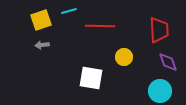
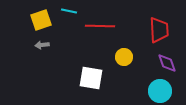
cyan line: rotated 28 degrees clockwise
purple diamond: moved 1 px left, 1 px down
